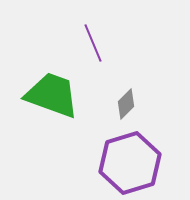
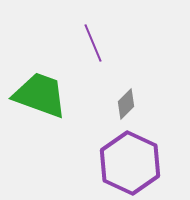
green trapezoid: moved 12 px left
purple hexagon: rotated 18 degrees counterclockwise
